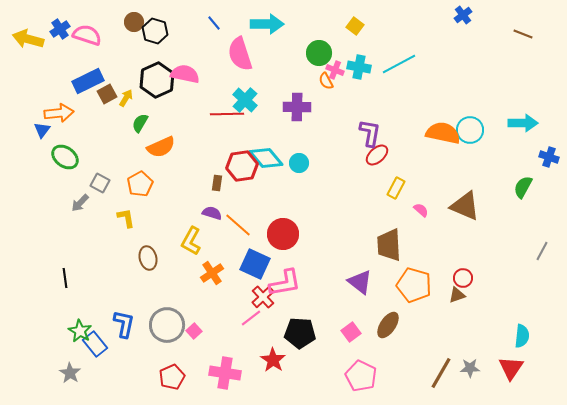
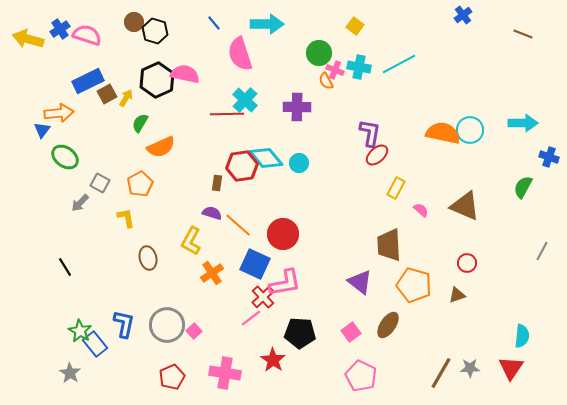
black line at (65, 278): moved 11 px up; rotated 24 degrees counterclockwise
red circle at (463, 278): moved 4 px right, 15 px up
